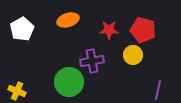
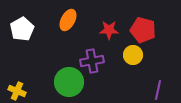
orange ellipse: rotated 45 degrees counterclockwise
